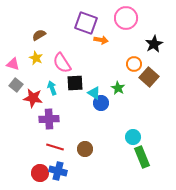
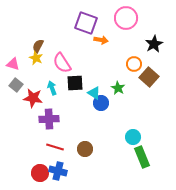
brown semicircle: moved 1 px left, 11 px down; rotated 32 degrees counterclockwise
